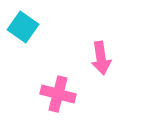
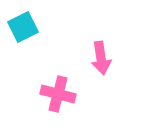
cyan square: rotated 28 degrees clockwise
